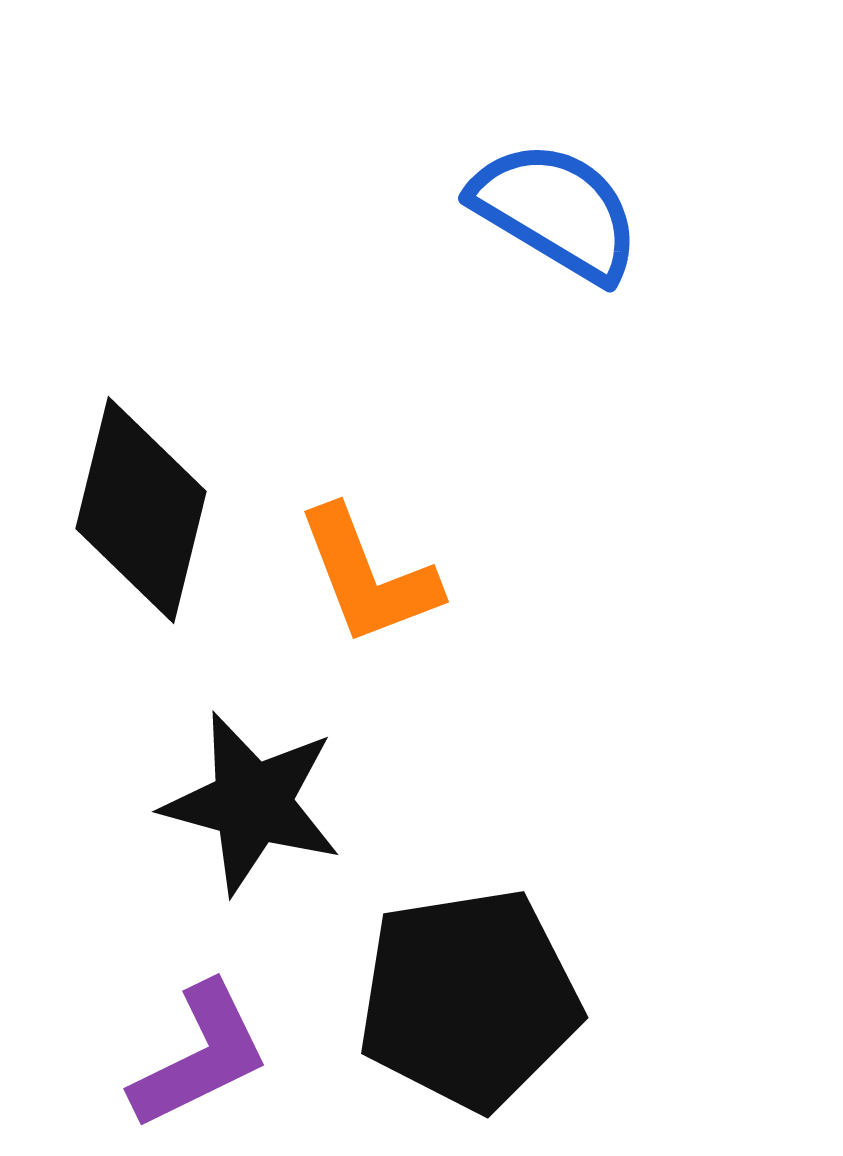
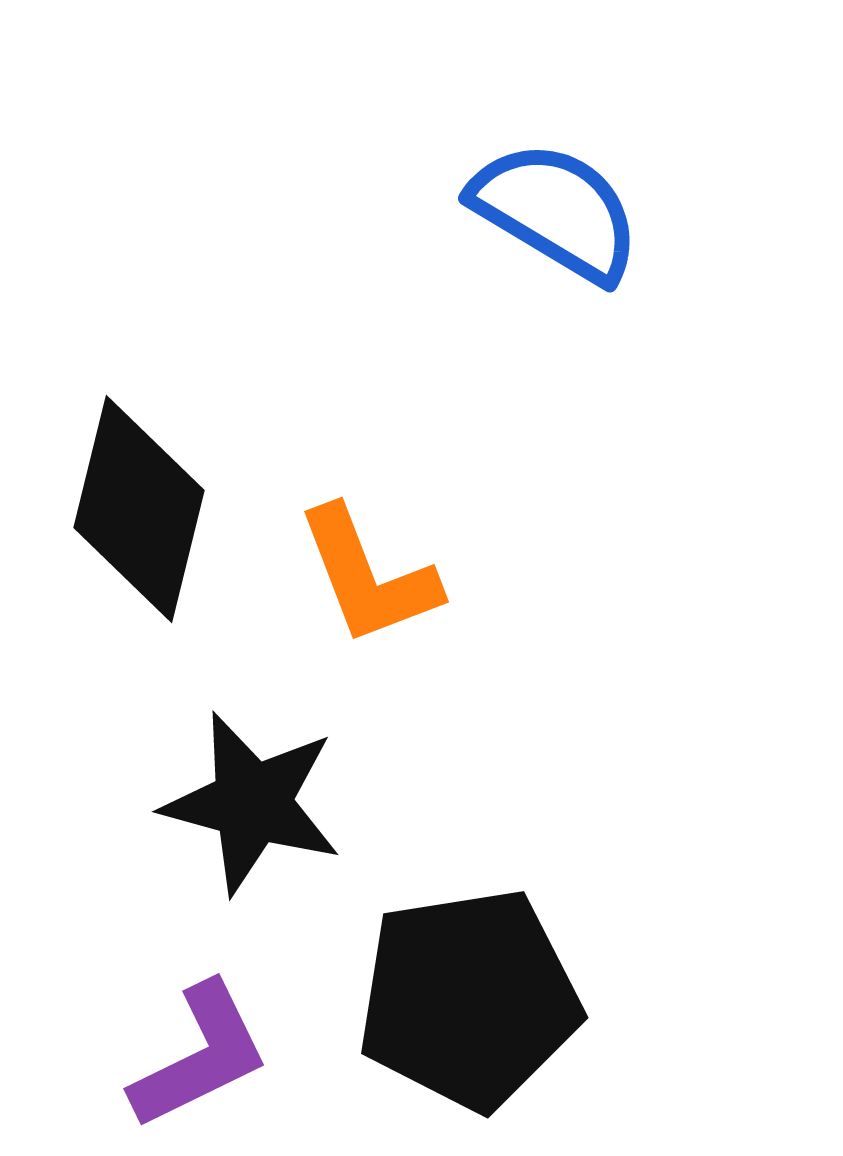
black diamond: moved 2 px left, 1 px up
